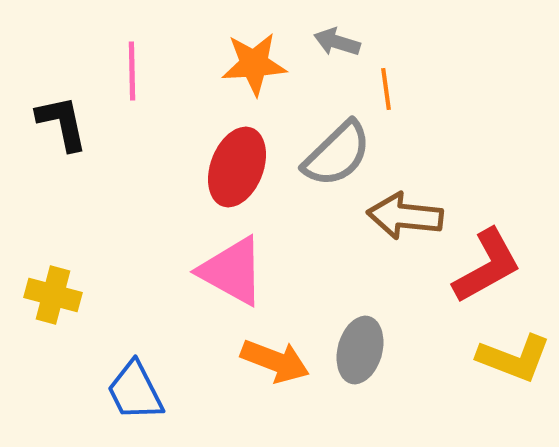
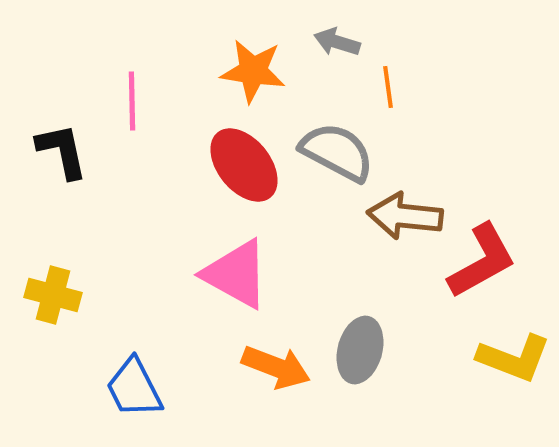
orange star: moved 1 px left, 7 px down; rotated 12 degrees clockwise
pink line: moved 30 px down
orange line: moved 2 px right, 2 px up
black L-shape: moved 28 px down
gray semicircle: moved 2 px up; rotated 108 degrees counterclockwise
red ellipse: moved 7 px right, 2 px up; rotated 60 degrees counterclockwise
red L-shape: moved 5 px left, 5 px up
pink triangle: moved 4 px right, 3 px down
orange arrow: moved 1 px right, 6 px down
blue trapezoid: moved 1 px left, 3 px up
